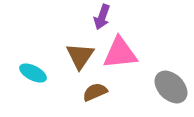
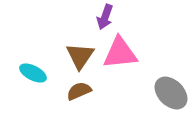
purple arrow: moved 3 px right
gray ellipse: moved 6 px down
brown semicircle: moved 16 px left, 1 px up
